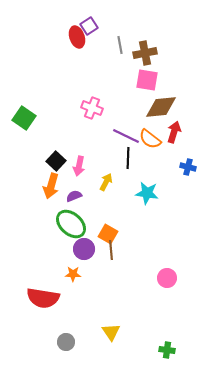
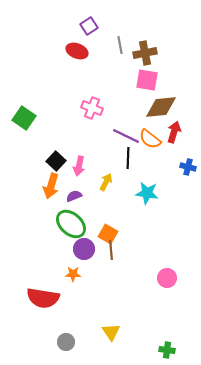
red ellipse: moved 14 px down; rotated 50 degrees counterclockwise
